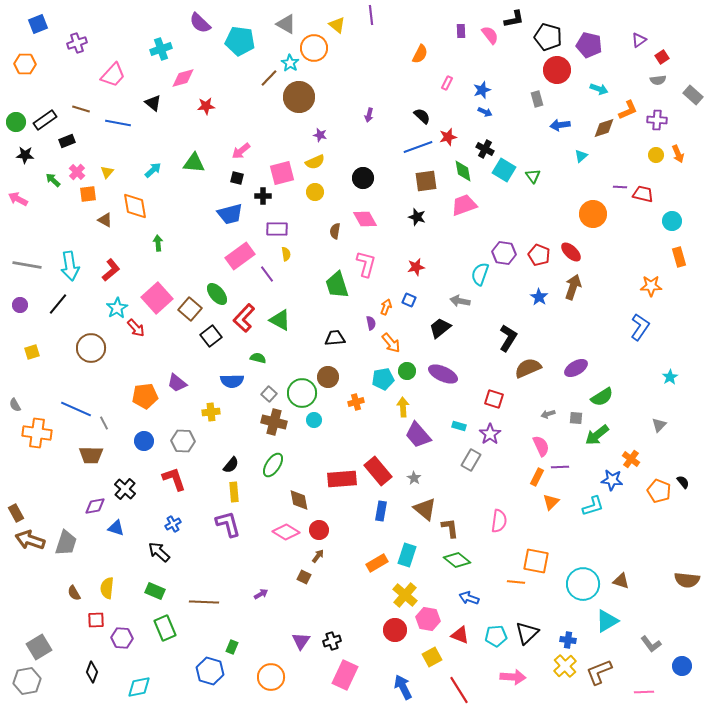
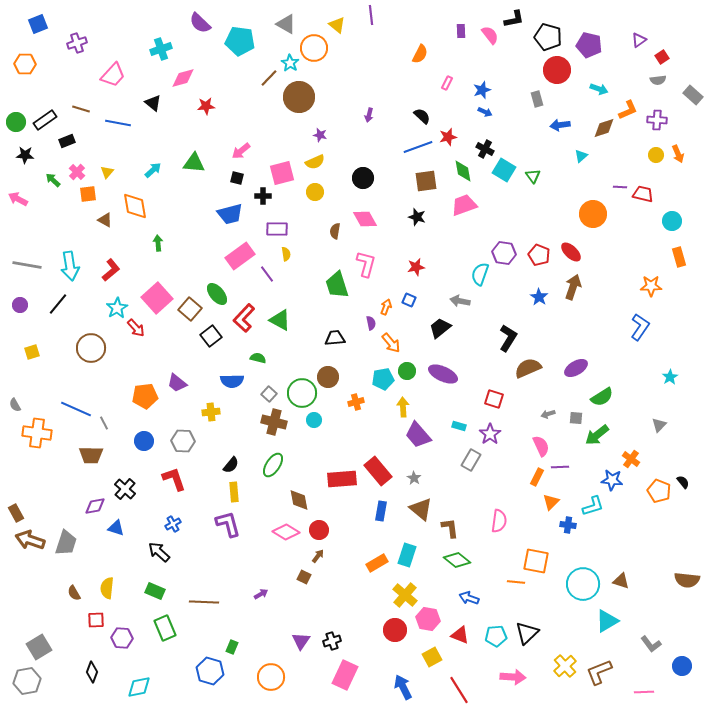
brown triangle at (425, 509): moved 4 px left
blue cross at (568, 640): moved 115 px up
